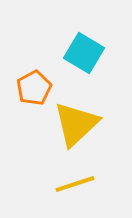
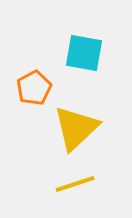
cyan square: rotated 21 degrees counterclockwise
yellow triangle: moved 4 px down
